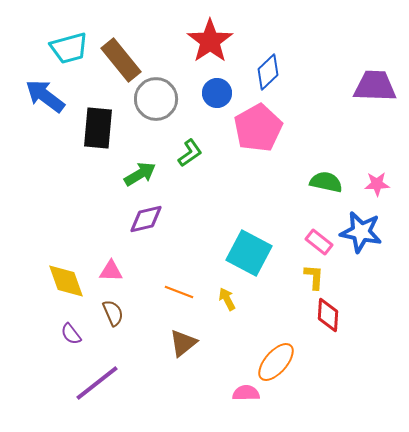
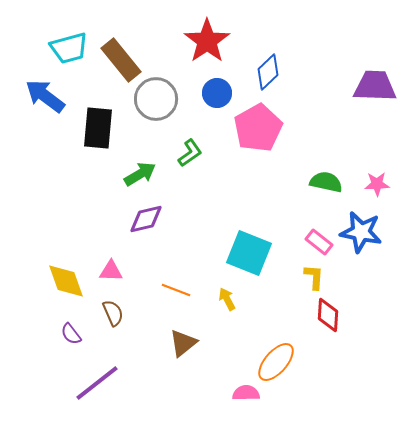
red star: moved 3 px left
cyan square: rotated 6 degrees counterclockwise
orange line: moved 3 px left, 2 px up
